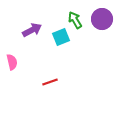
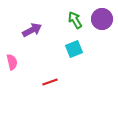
cyan square: moved 13 px right, 12 px down
